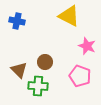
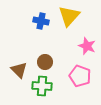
yellow triangle: rotated 45 degrees clockwise
blue cross: moved 24 px right
green cross: moved 4 px right
